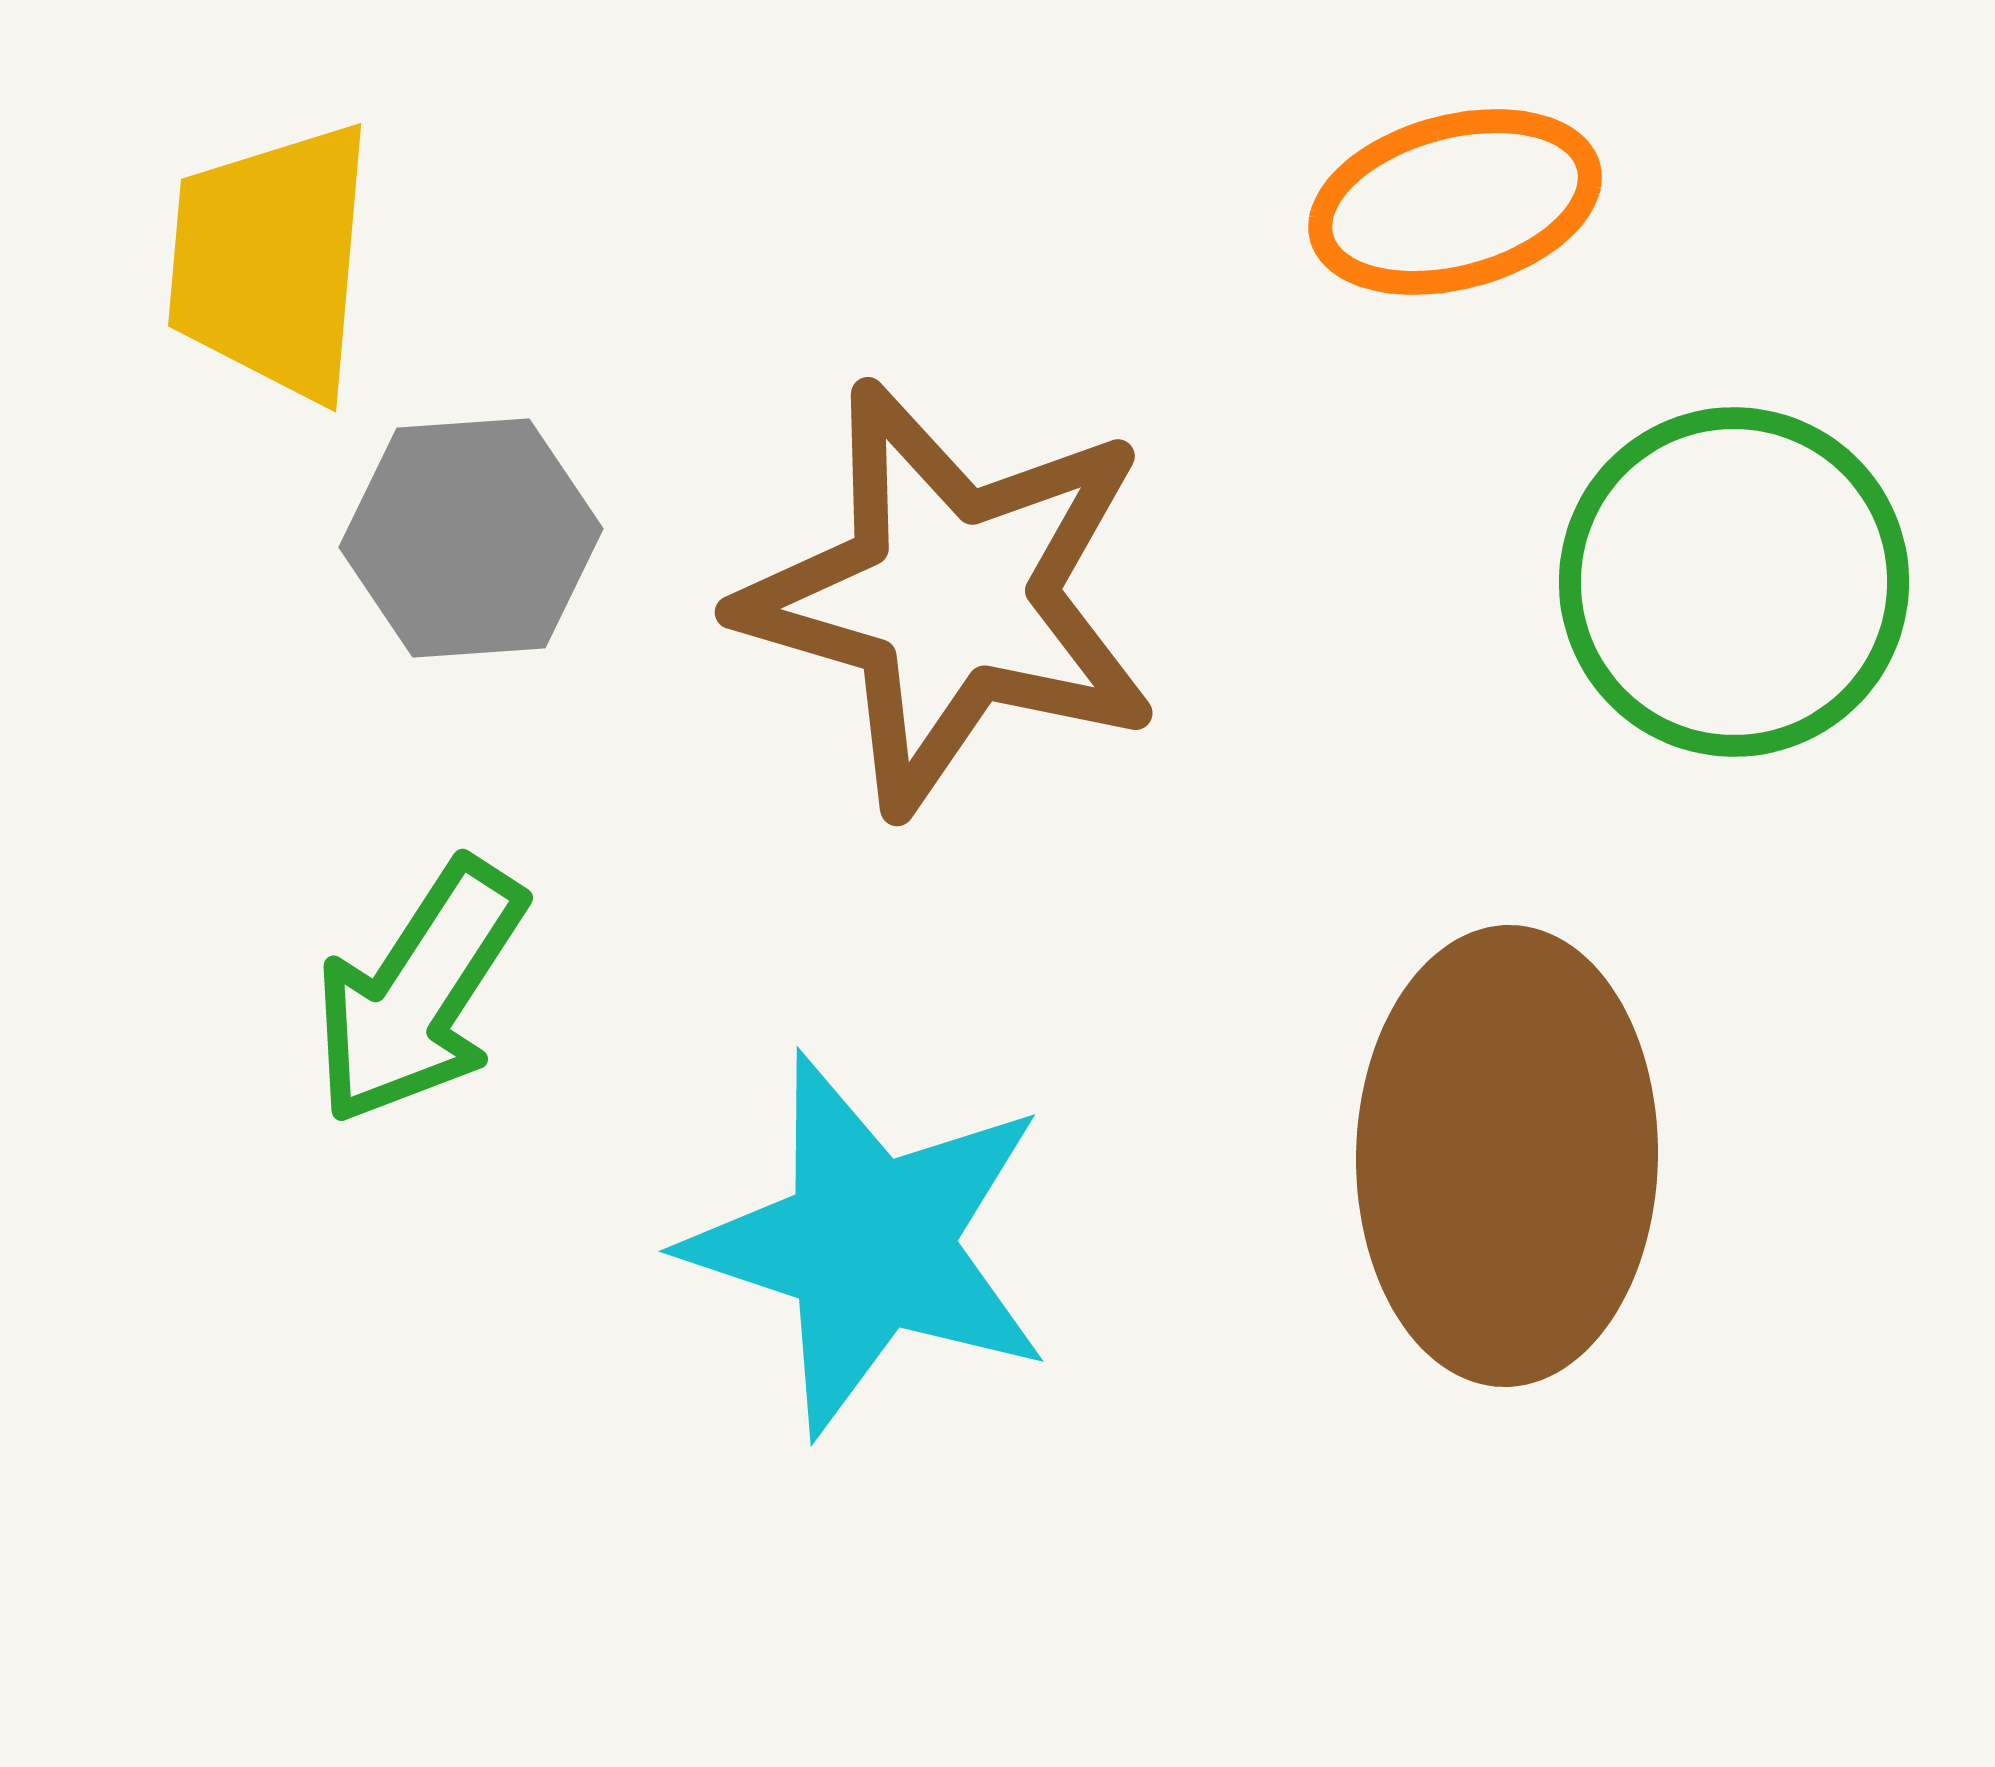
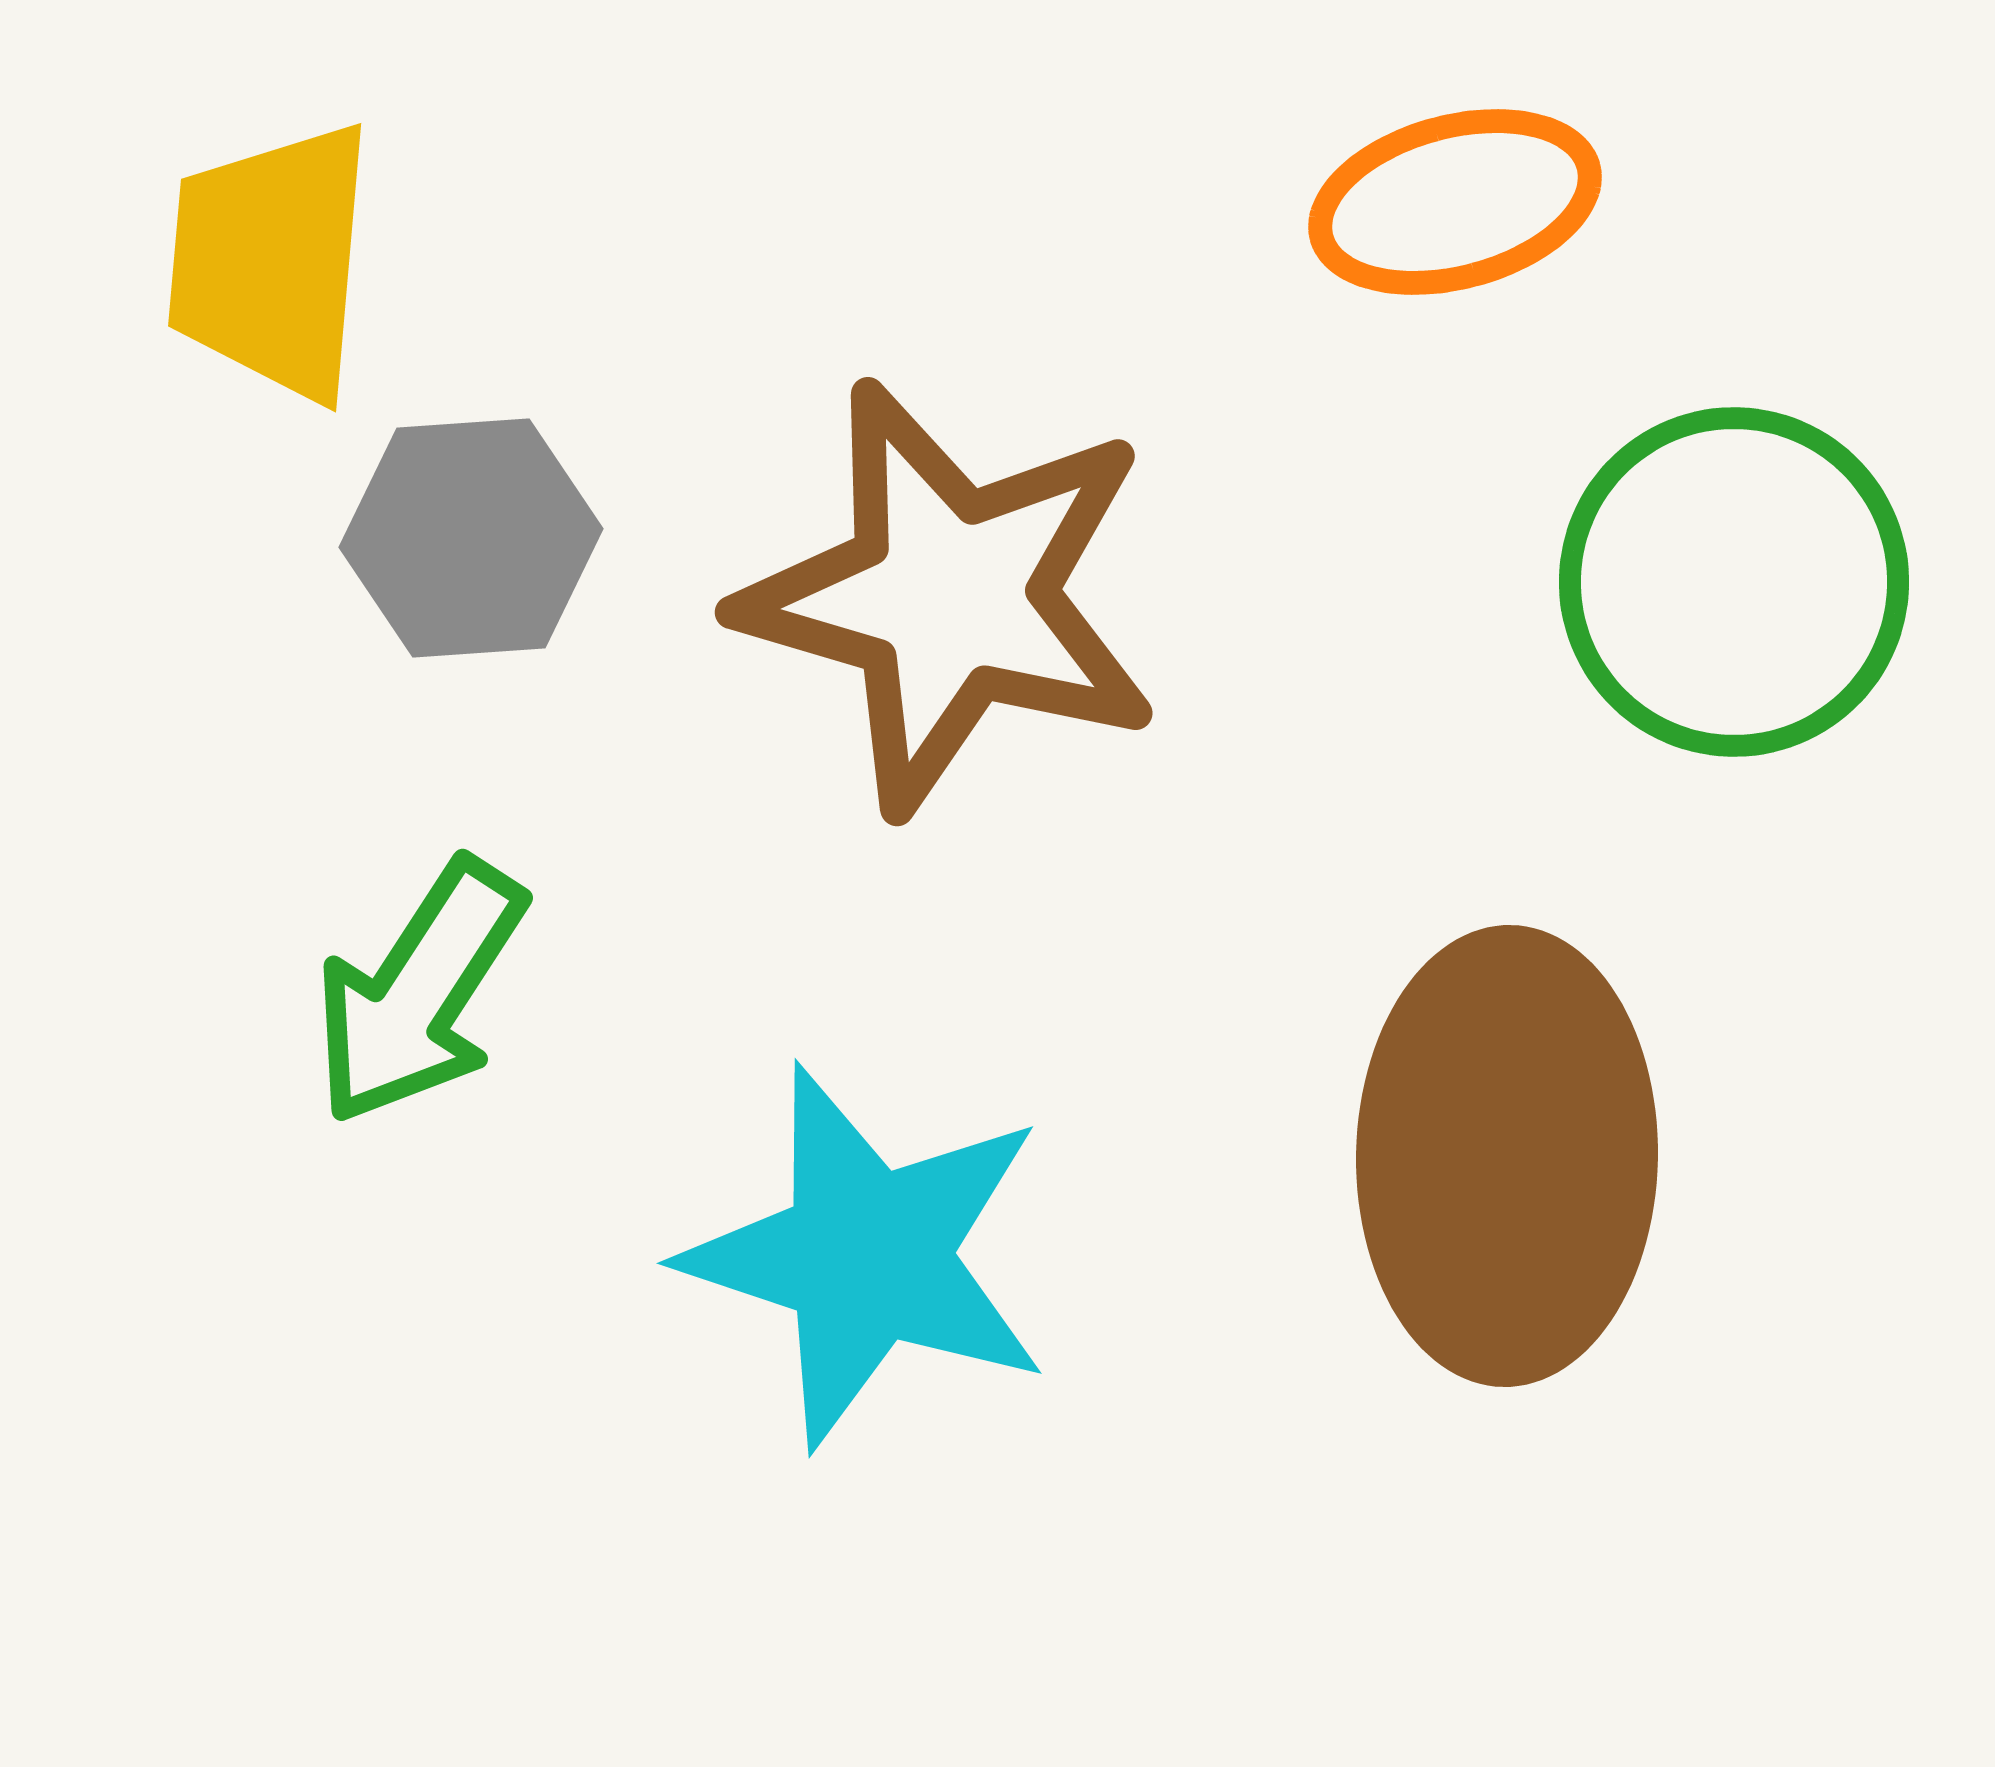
cyan star: moved 2 px left, 12 px down
